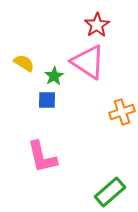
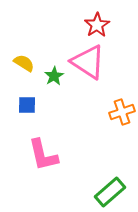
blue square: moved 20 px left, 5 px down
pink L-shape: moved 1 px right, 2 px up
